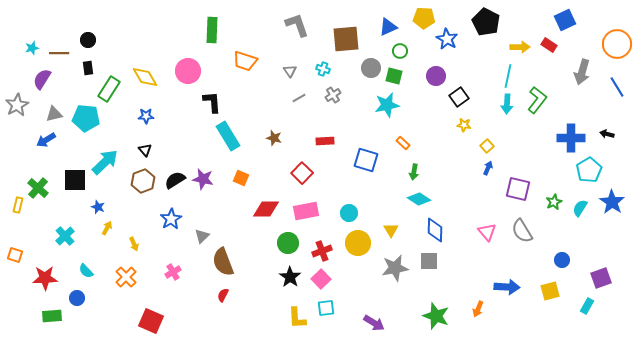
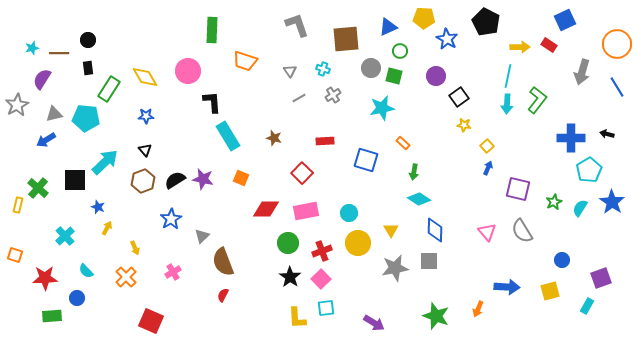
cyan star at (387, 105): moved 5 px left, 3 px down
yellow arrow at (134, 244): moved 1 px right, 4 px down
